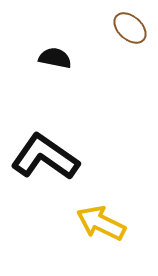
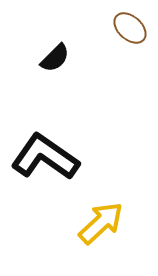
black semicircle: rotated 124 degrees clockwise
yellow arrow: rotated 111 degrees clockwise
